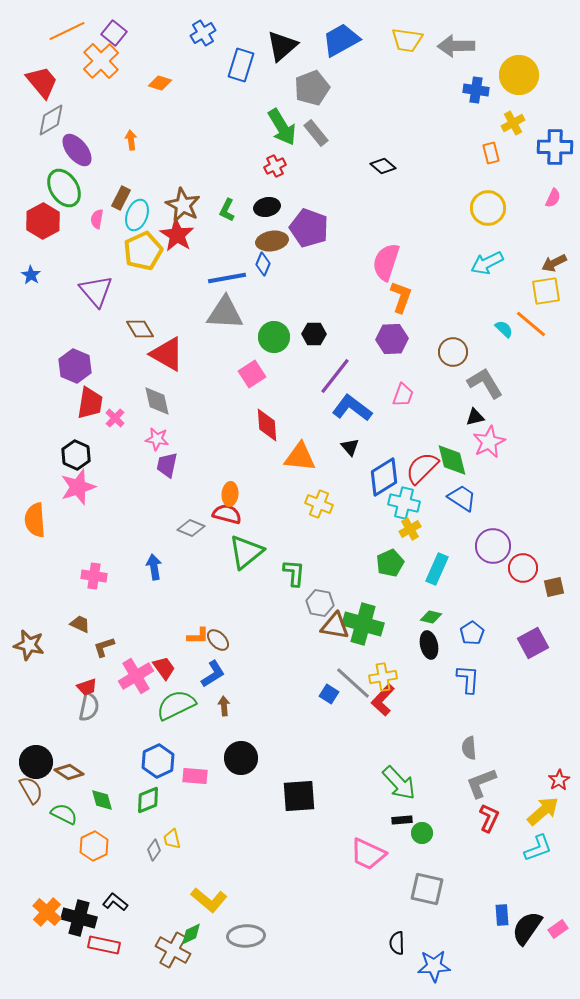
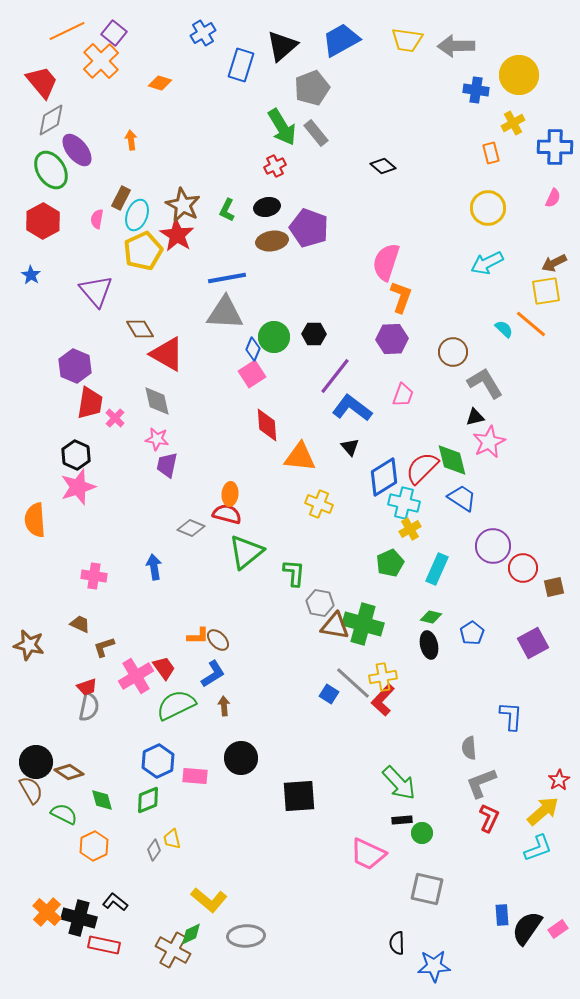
green ellipse at (64, 188): moved 13 px left, 18 px up
blue diamond at (263, 264): moved 10 px left, 85 px down
blue L-shape at (468, 679): moved 43 px right, 37 px down
